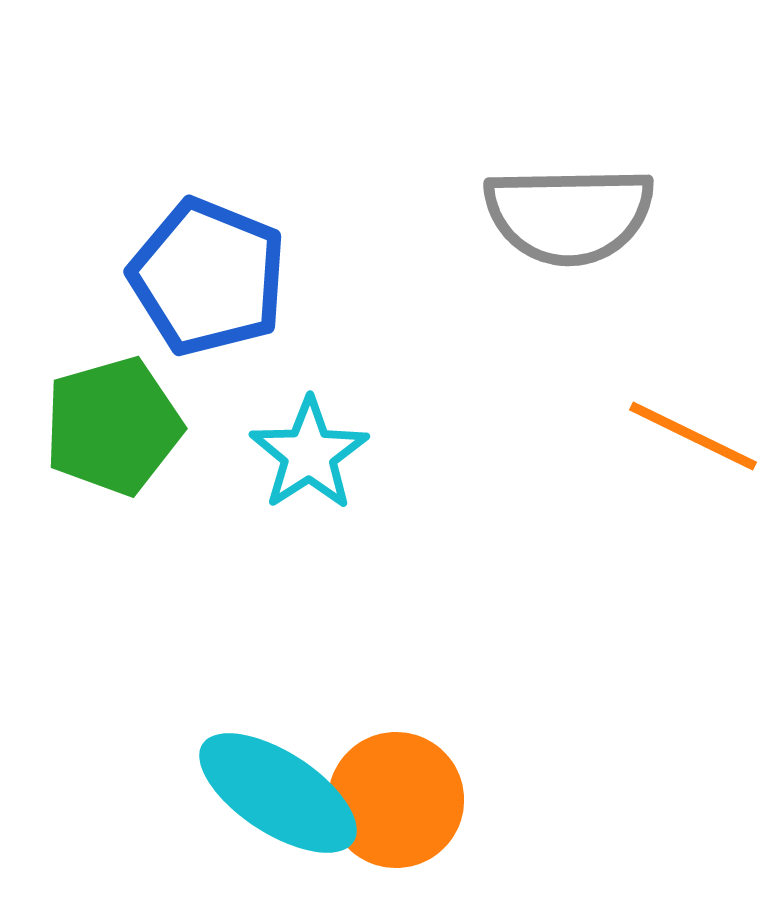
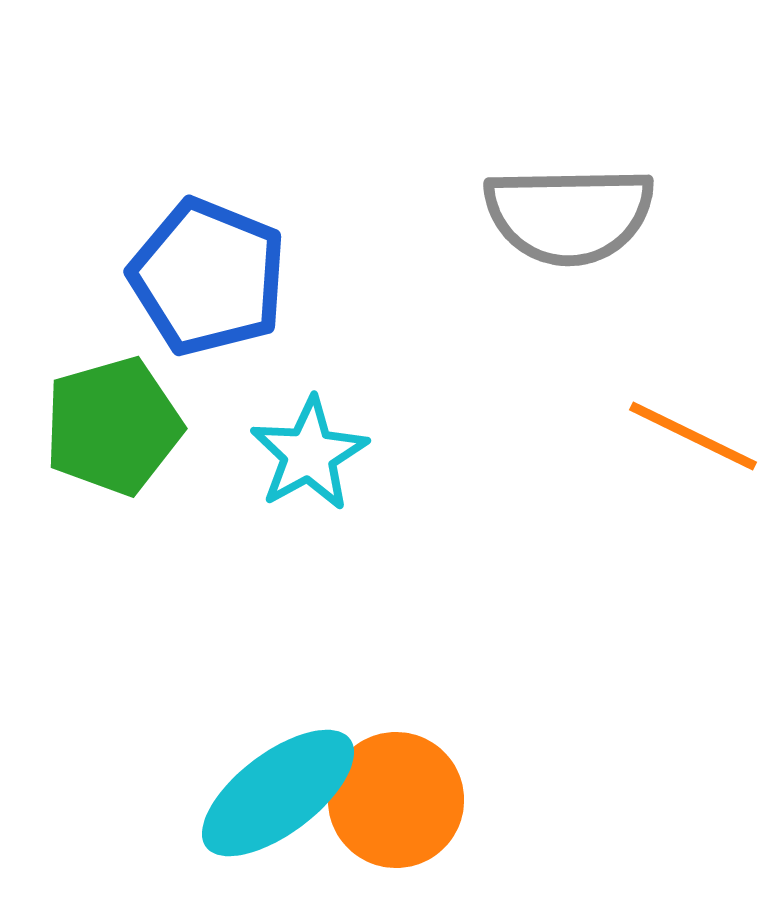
cyan star: rotated 4 degrees clockwise
cyan ellipse: rotated 70 degrees counterclockwise
